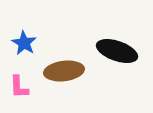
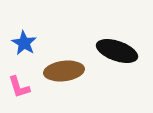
pink L-shape: rotated 15 degrees counterclockwise
